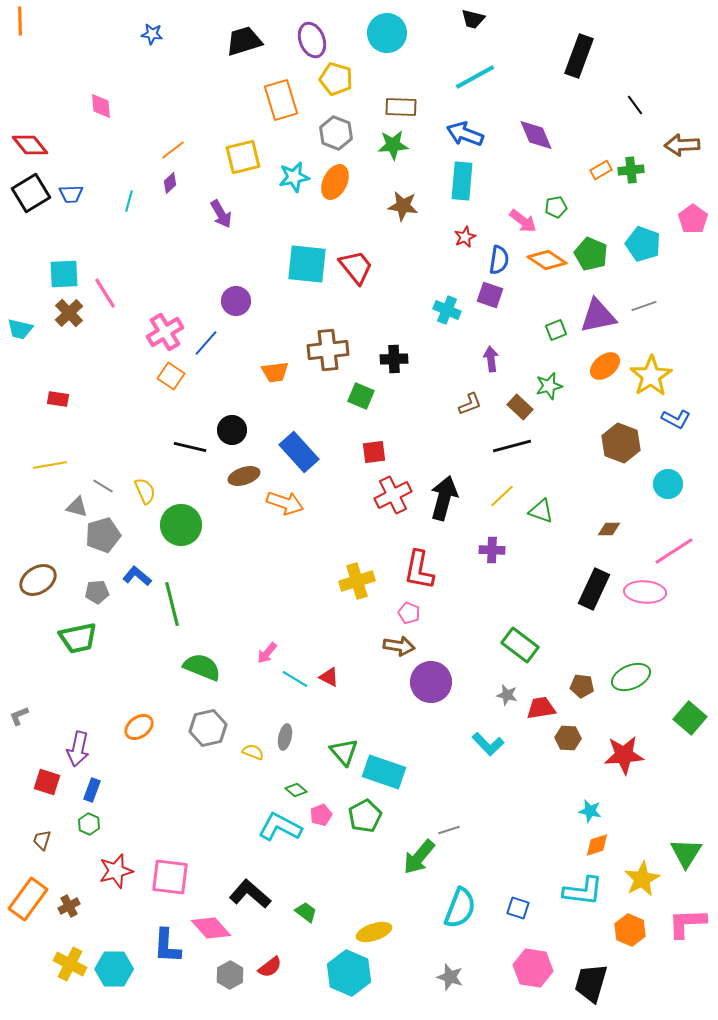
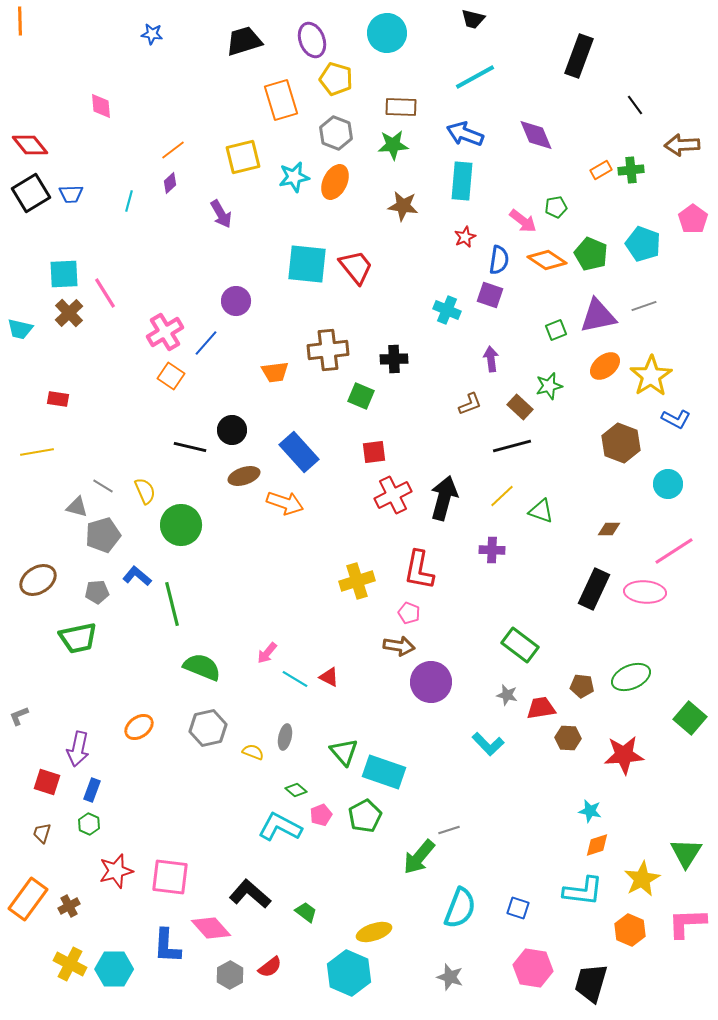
yellow line at (50, 465): moved 13 px left, 13 px up
brown trapezoid at (42, 840): moved 7 px up
